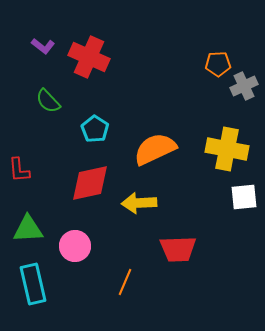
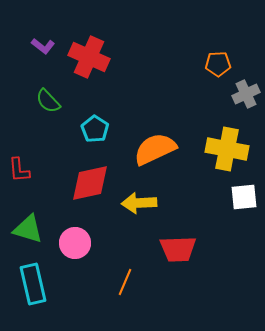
gray cross: moved 2 px right, 8 px down
green triangle: rotated 20 degrees clockwise
pink circle: moved 3 px up
